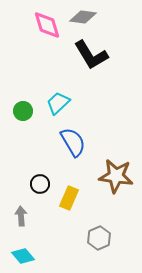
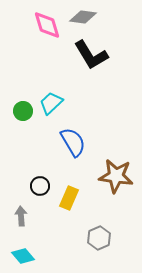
cyan trapezoid: moved 7 px left
black circle: moved 2 px down
